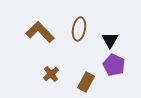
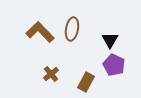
brown ellipse: moved 7 px left
